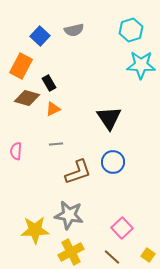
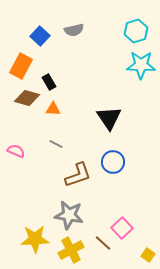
cyan hexagon: moved 5 px right, 1 px down
black rectangle: moved 1 px up
orange triangle: rotated 28 degrees clockwise
gray line: rotated 32 degrees clockwise
pink semicircle: rotated 108 degrees clockwise
brown L-shape: moved 3 px down
yellow star: moved 9 px down
yellow cross: moved 2 px up
brown line: moved 9 px left, 14 px up
